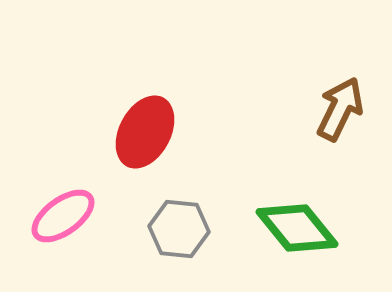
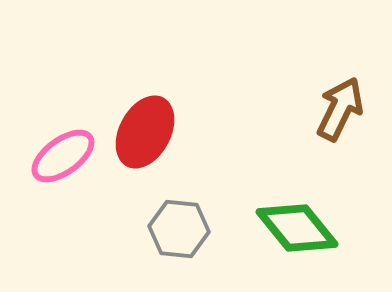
pink ellipse: moved 60 px up
